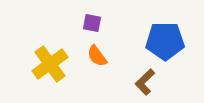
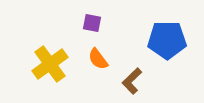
blue pentagon: moved 2 px right, 1 px up
orange semicircle: moved 1 px right, 3 px down
brown L-shape: moved 13 px left, 1 px up
